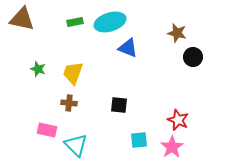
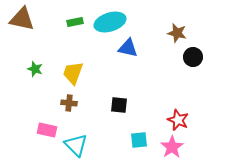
blue triangle: rotated 10 degrees counterclockwise
green star: moved 3 px left
